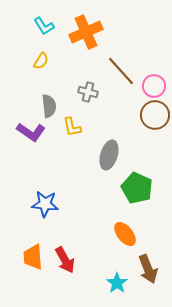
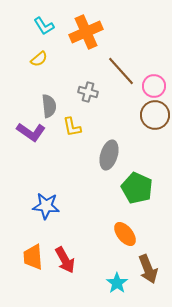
yellow semicircle: moved 2 px left, 2 px up; rotated 18 degrees clockwise
blue star: moved 1 px right, 2 px down
